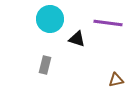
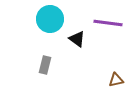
black triangle: rotated 18 degrees clockwise
